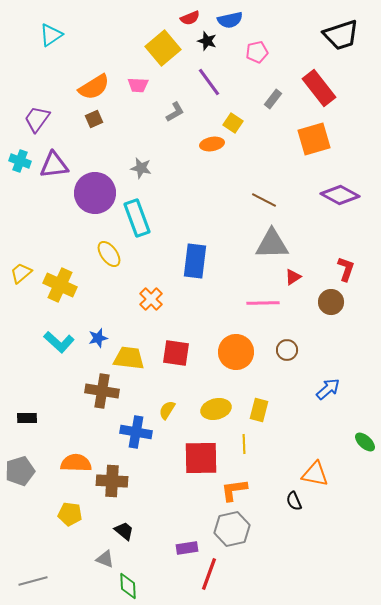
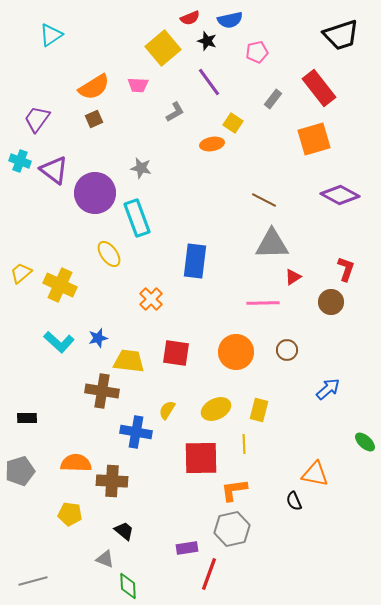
purple triangle at (54, 165): moved 5 px down; rotated 44 degrees clockwise
yellow trapezoid at (129, 358): moved 3 px down
yellow ellipse at (216, 409): rotated 12 degrees counterclockwise
